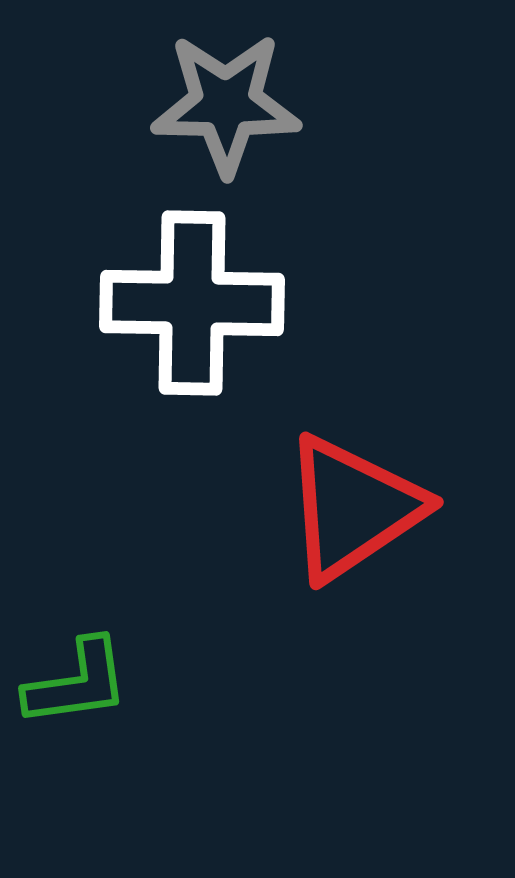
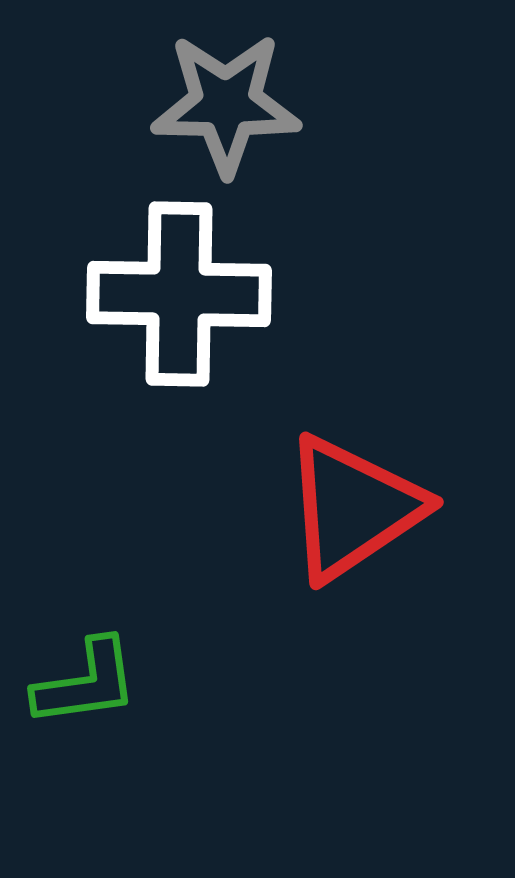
white cross: moved 13 px left, 9 px up
green L-shape: moved 9 px right
